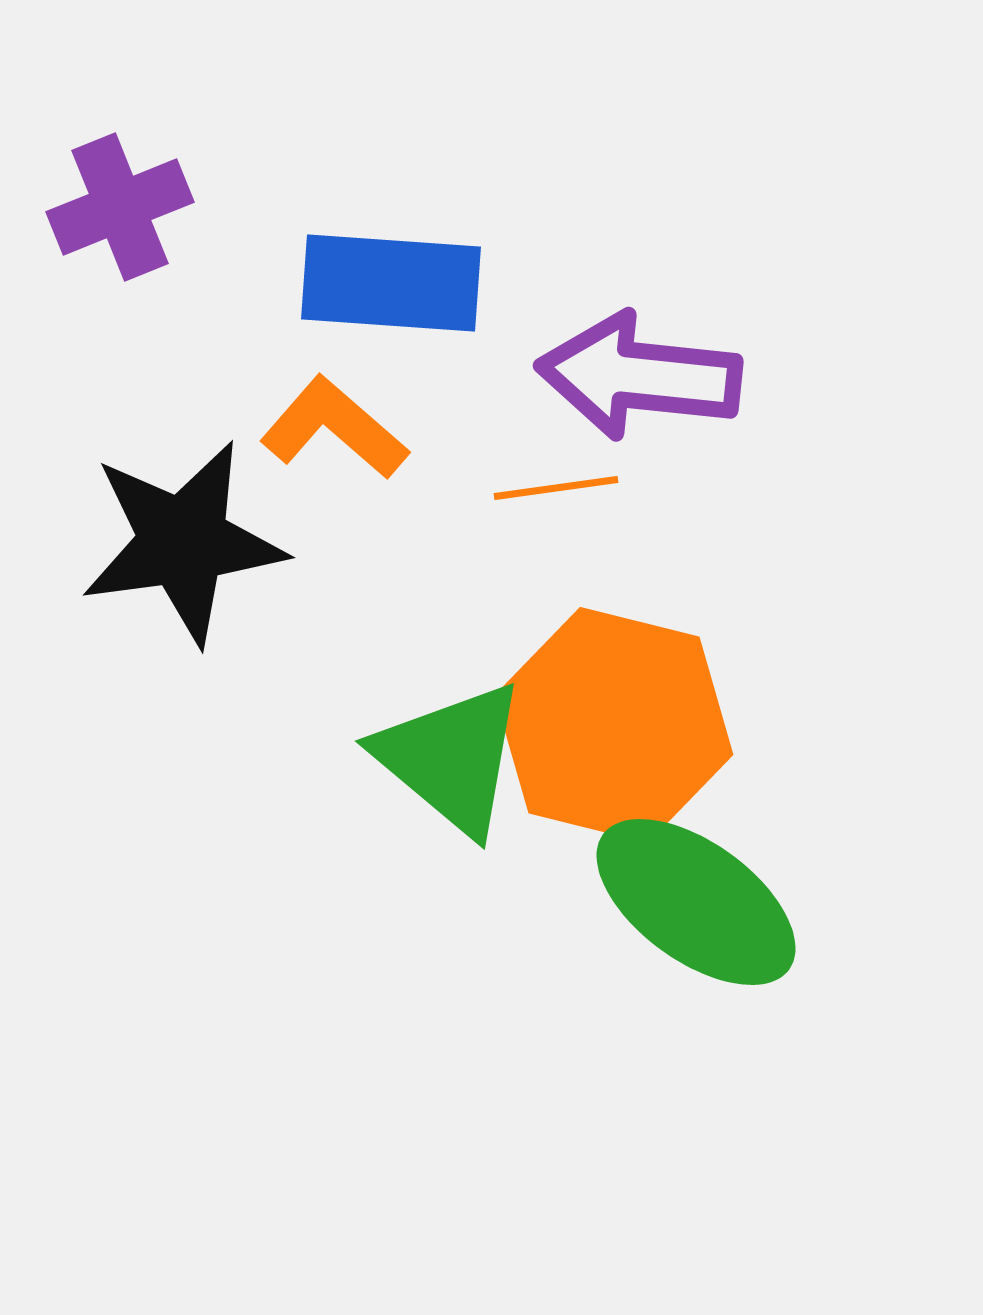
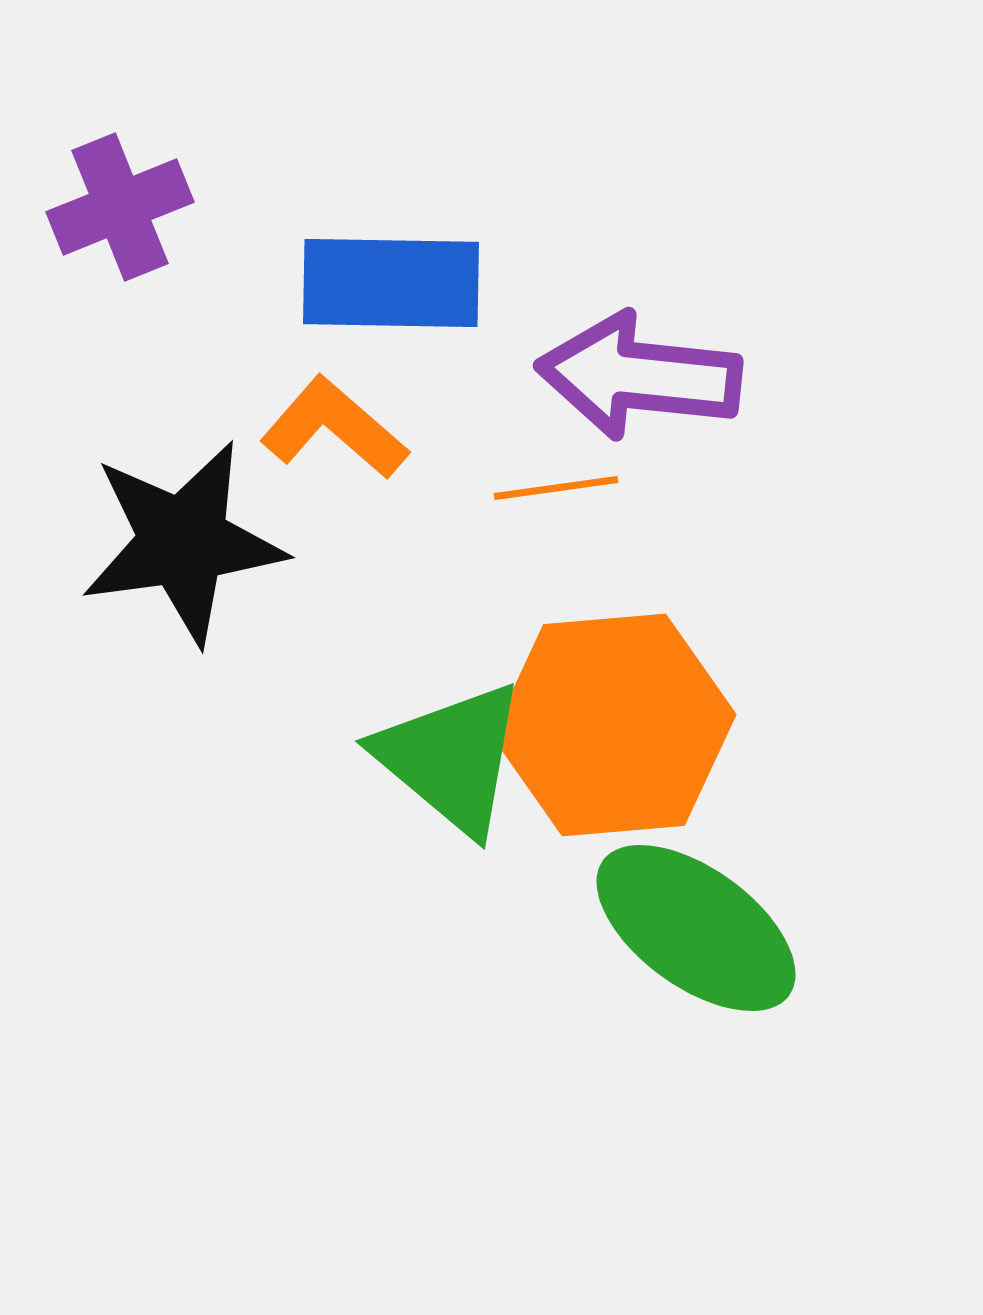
blue rectangle: rotated 3 degrees counterclockwise
orange hexagon: rotated 19 degrees counterclockwise
green ellipse: moved 26 px down
